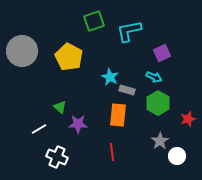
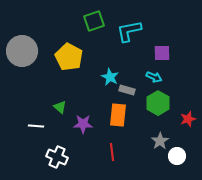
purple square: rotated 24 degrees clockwise
purple star: moved 5 px right
white line: moved 3 px left, 3 px up; rotated 35 degrees clockwise
